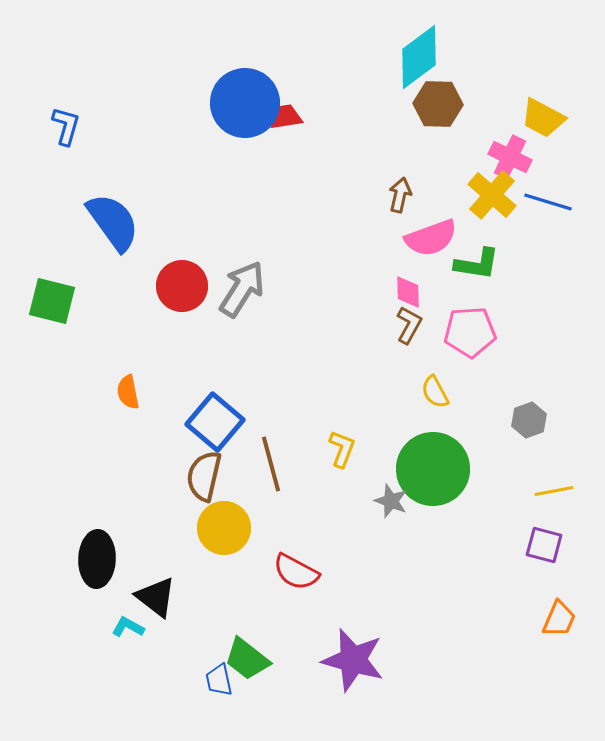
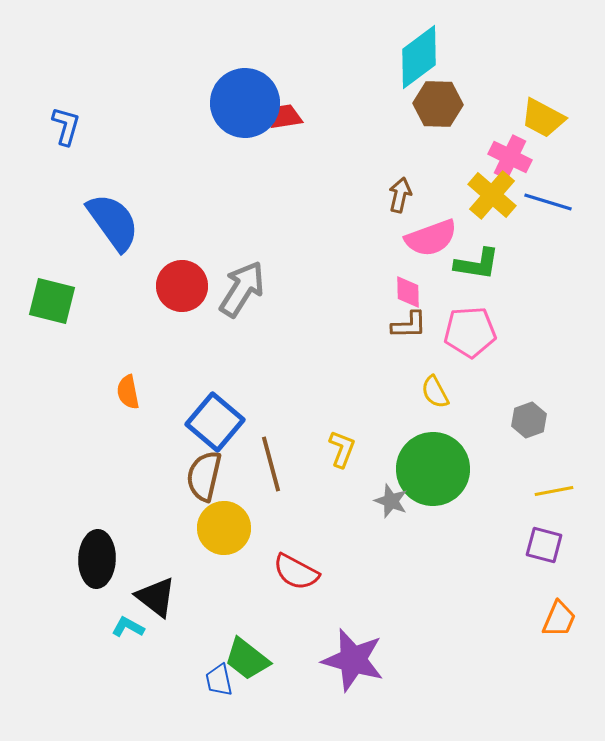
brown L-shape: rotated 60 degrees clockwise
